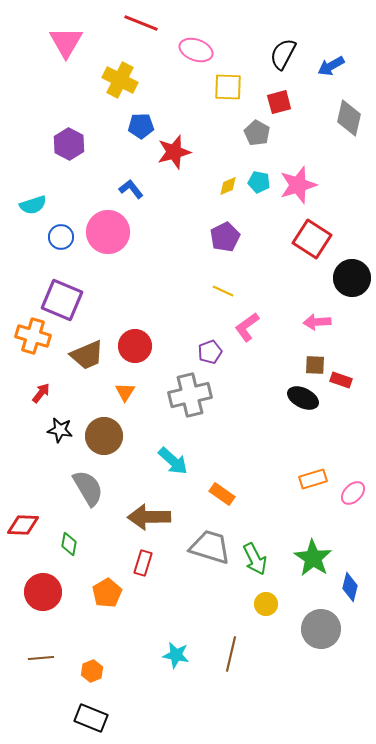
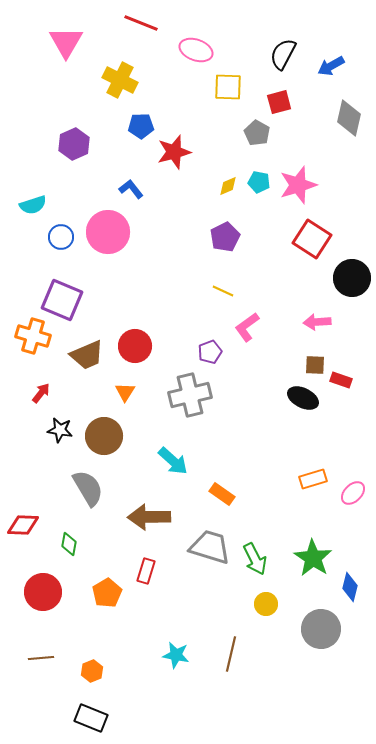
purple hexagon at (69, 144): moved 5 px right; rotated 8 degrees clockwise
red rectangle at (143, 563): moved 3 px right, 8 px down
